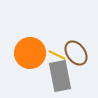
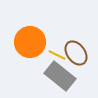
orange circle: moved 11 px up
gray rectangle: rotated 40 degrees counterclockwise
